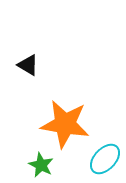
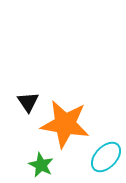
black triangle: moved 37 px down; rotated 25 degrees clockwise
cyan ellipse: moved 1 px right, 2 px up
